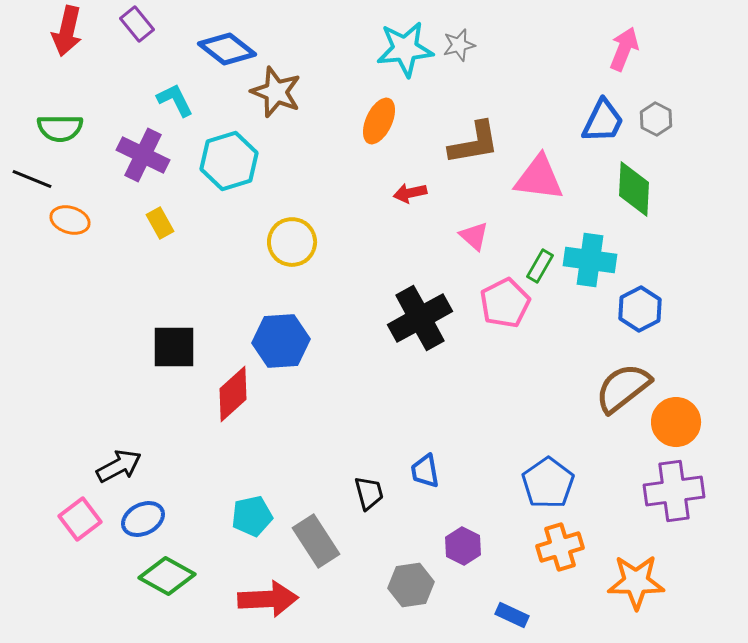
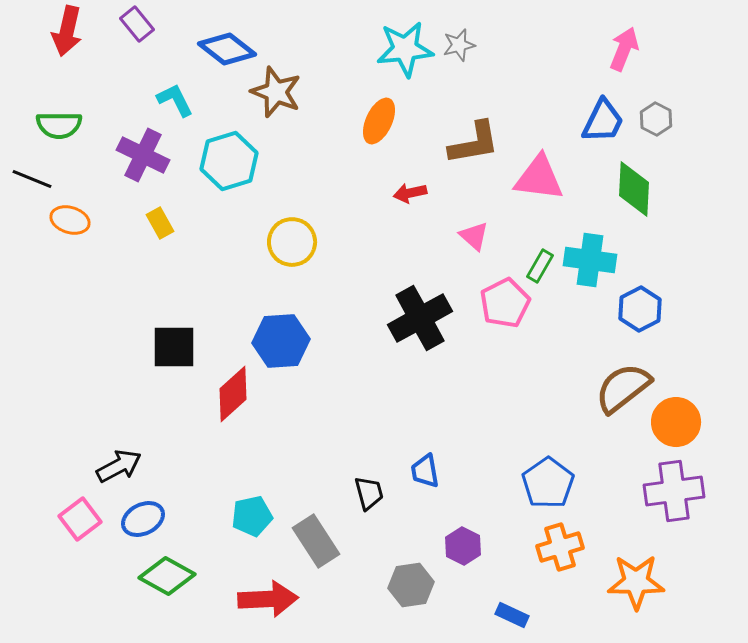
green semicircle at (60, 128): moved 1 px left, 3 px up
